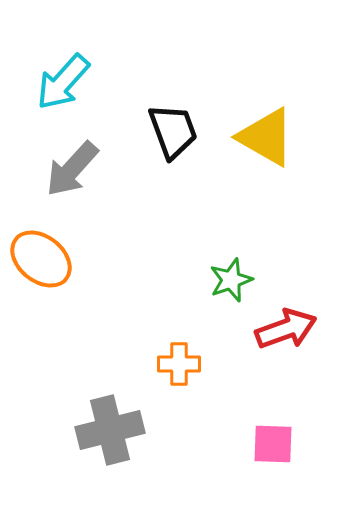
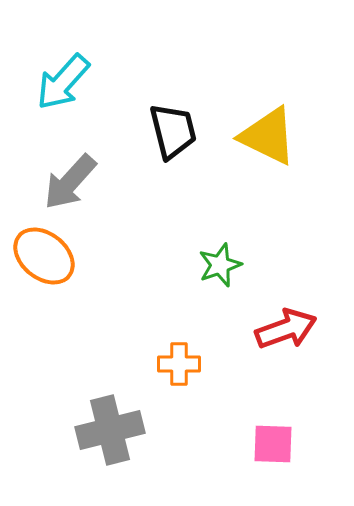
black trapezoid: rotated 6 degrees clockwise
yellow triangle: moved 2 px right, 1 px up; rotated 4 degrees counterclockwise
gray arrow: moved 2 px left, 13 px down
orange ellipse: moved 3 px right, 3 px up
green star: moved 11 px left, 15 px up
